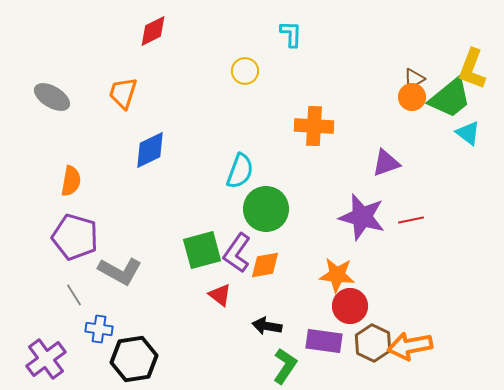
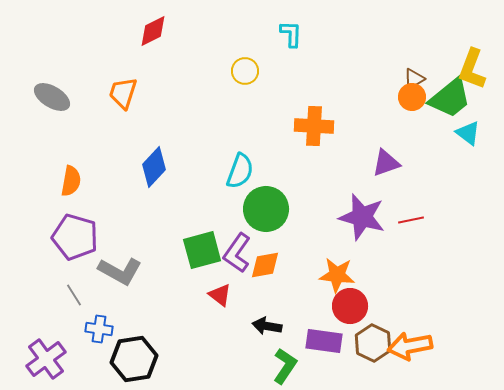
blue diamond: moved 4 px right, 17 px down; rotated 21 degrees counterclockwise
